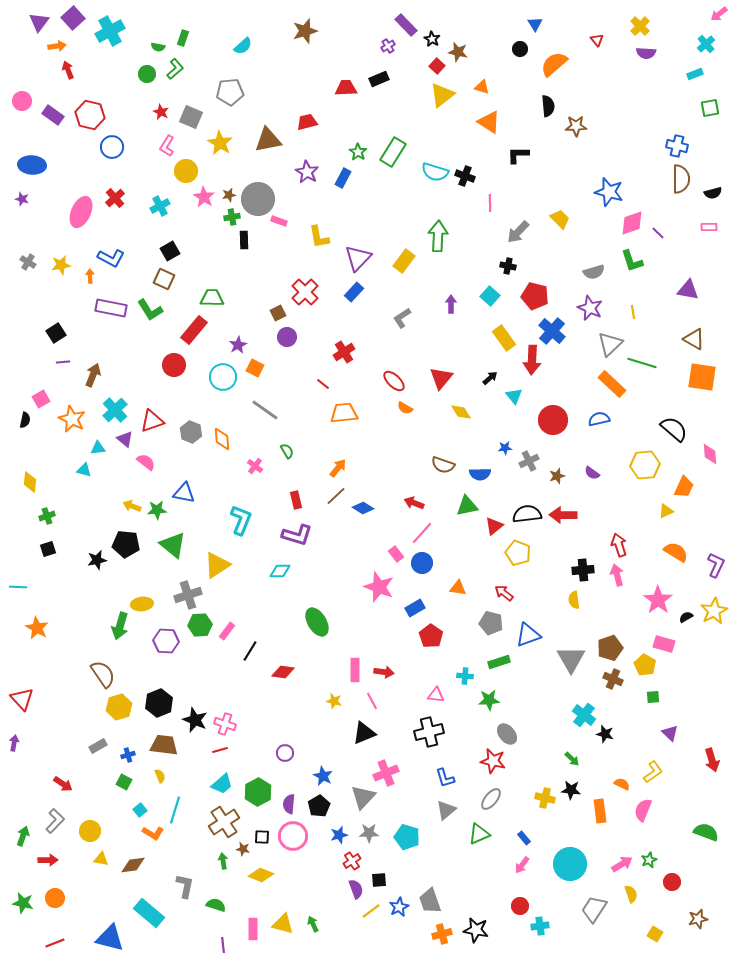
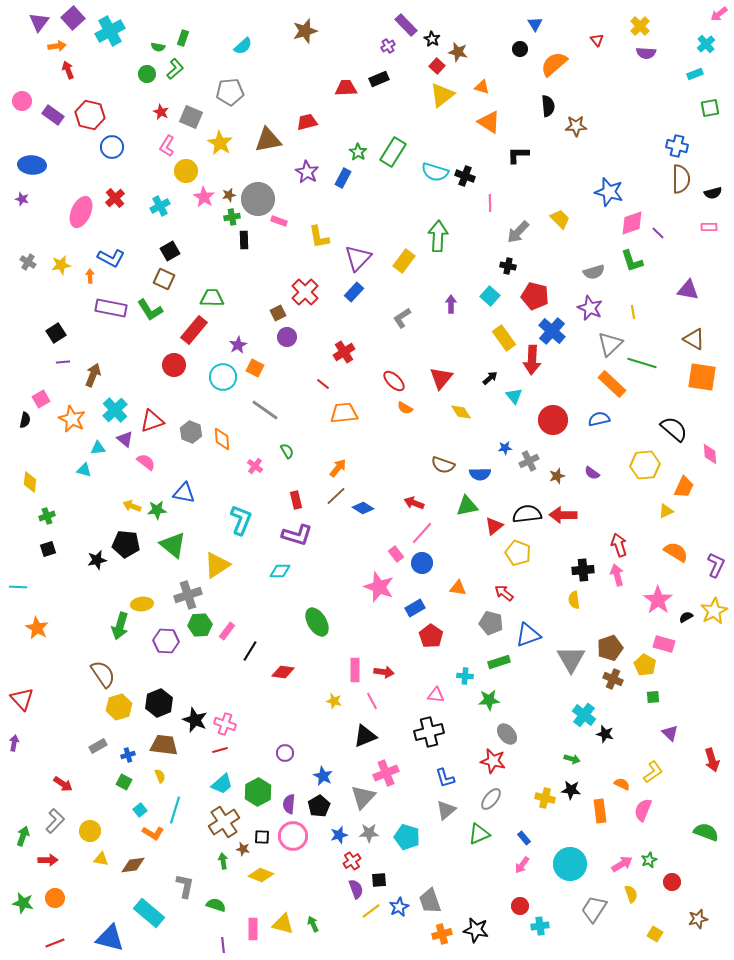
black triangle at (364, 733): moved 1 px right, 3 px down
green arrow at (572, 759): rotated 28 degrees counterclockwise
